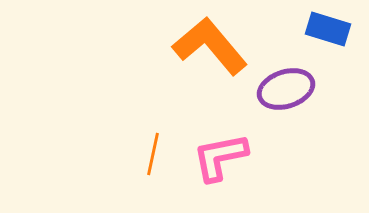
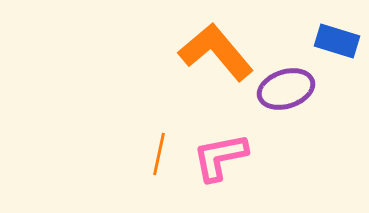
blue rectangle: moved 9 px right, 12 px down
orange L-shape: moved 6 px right, 6 px down
orange line: moved 6 px right
